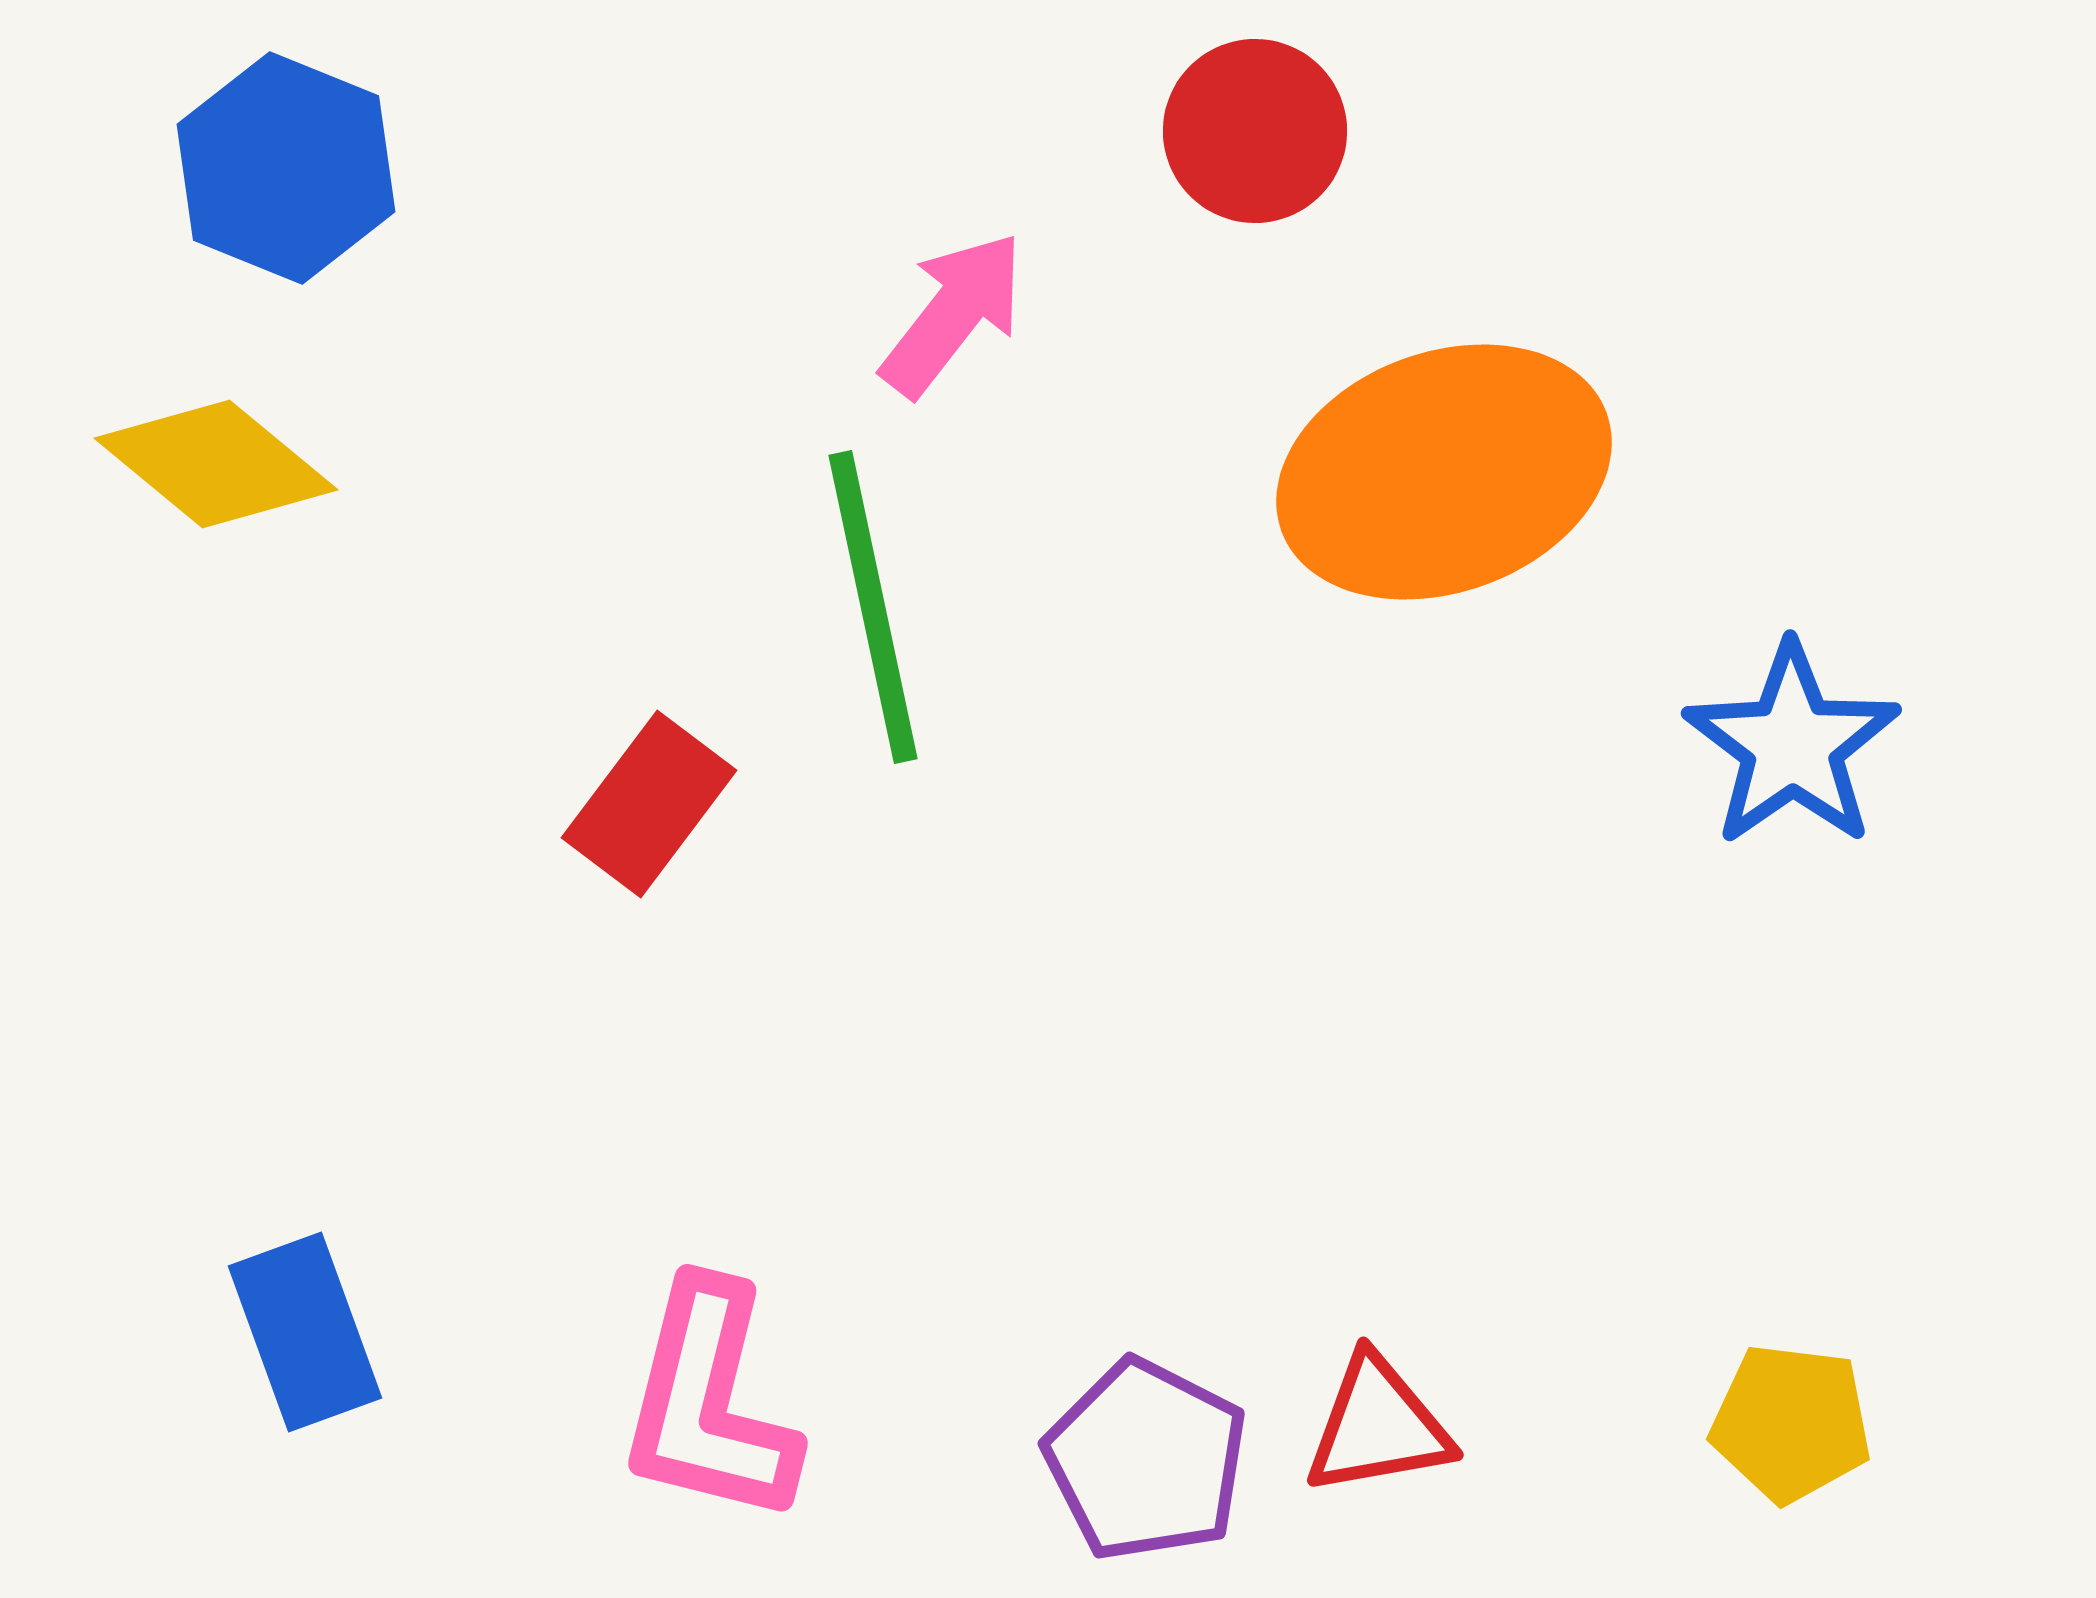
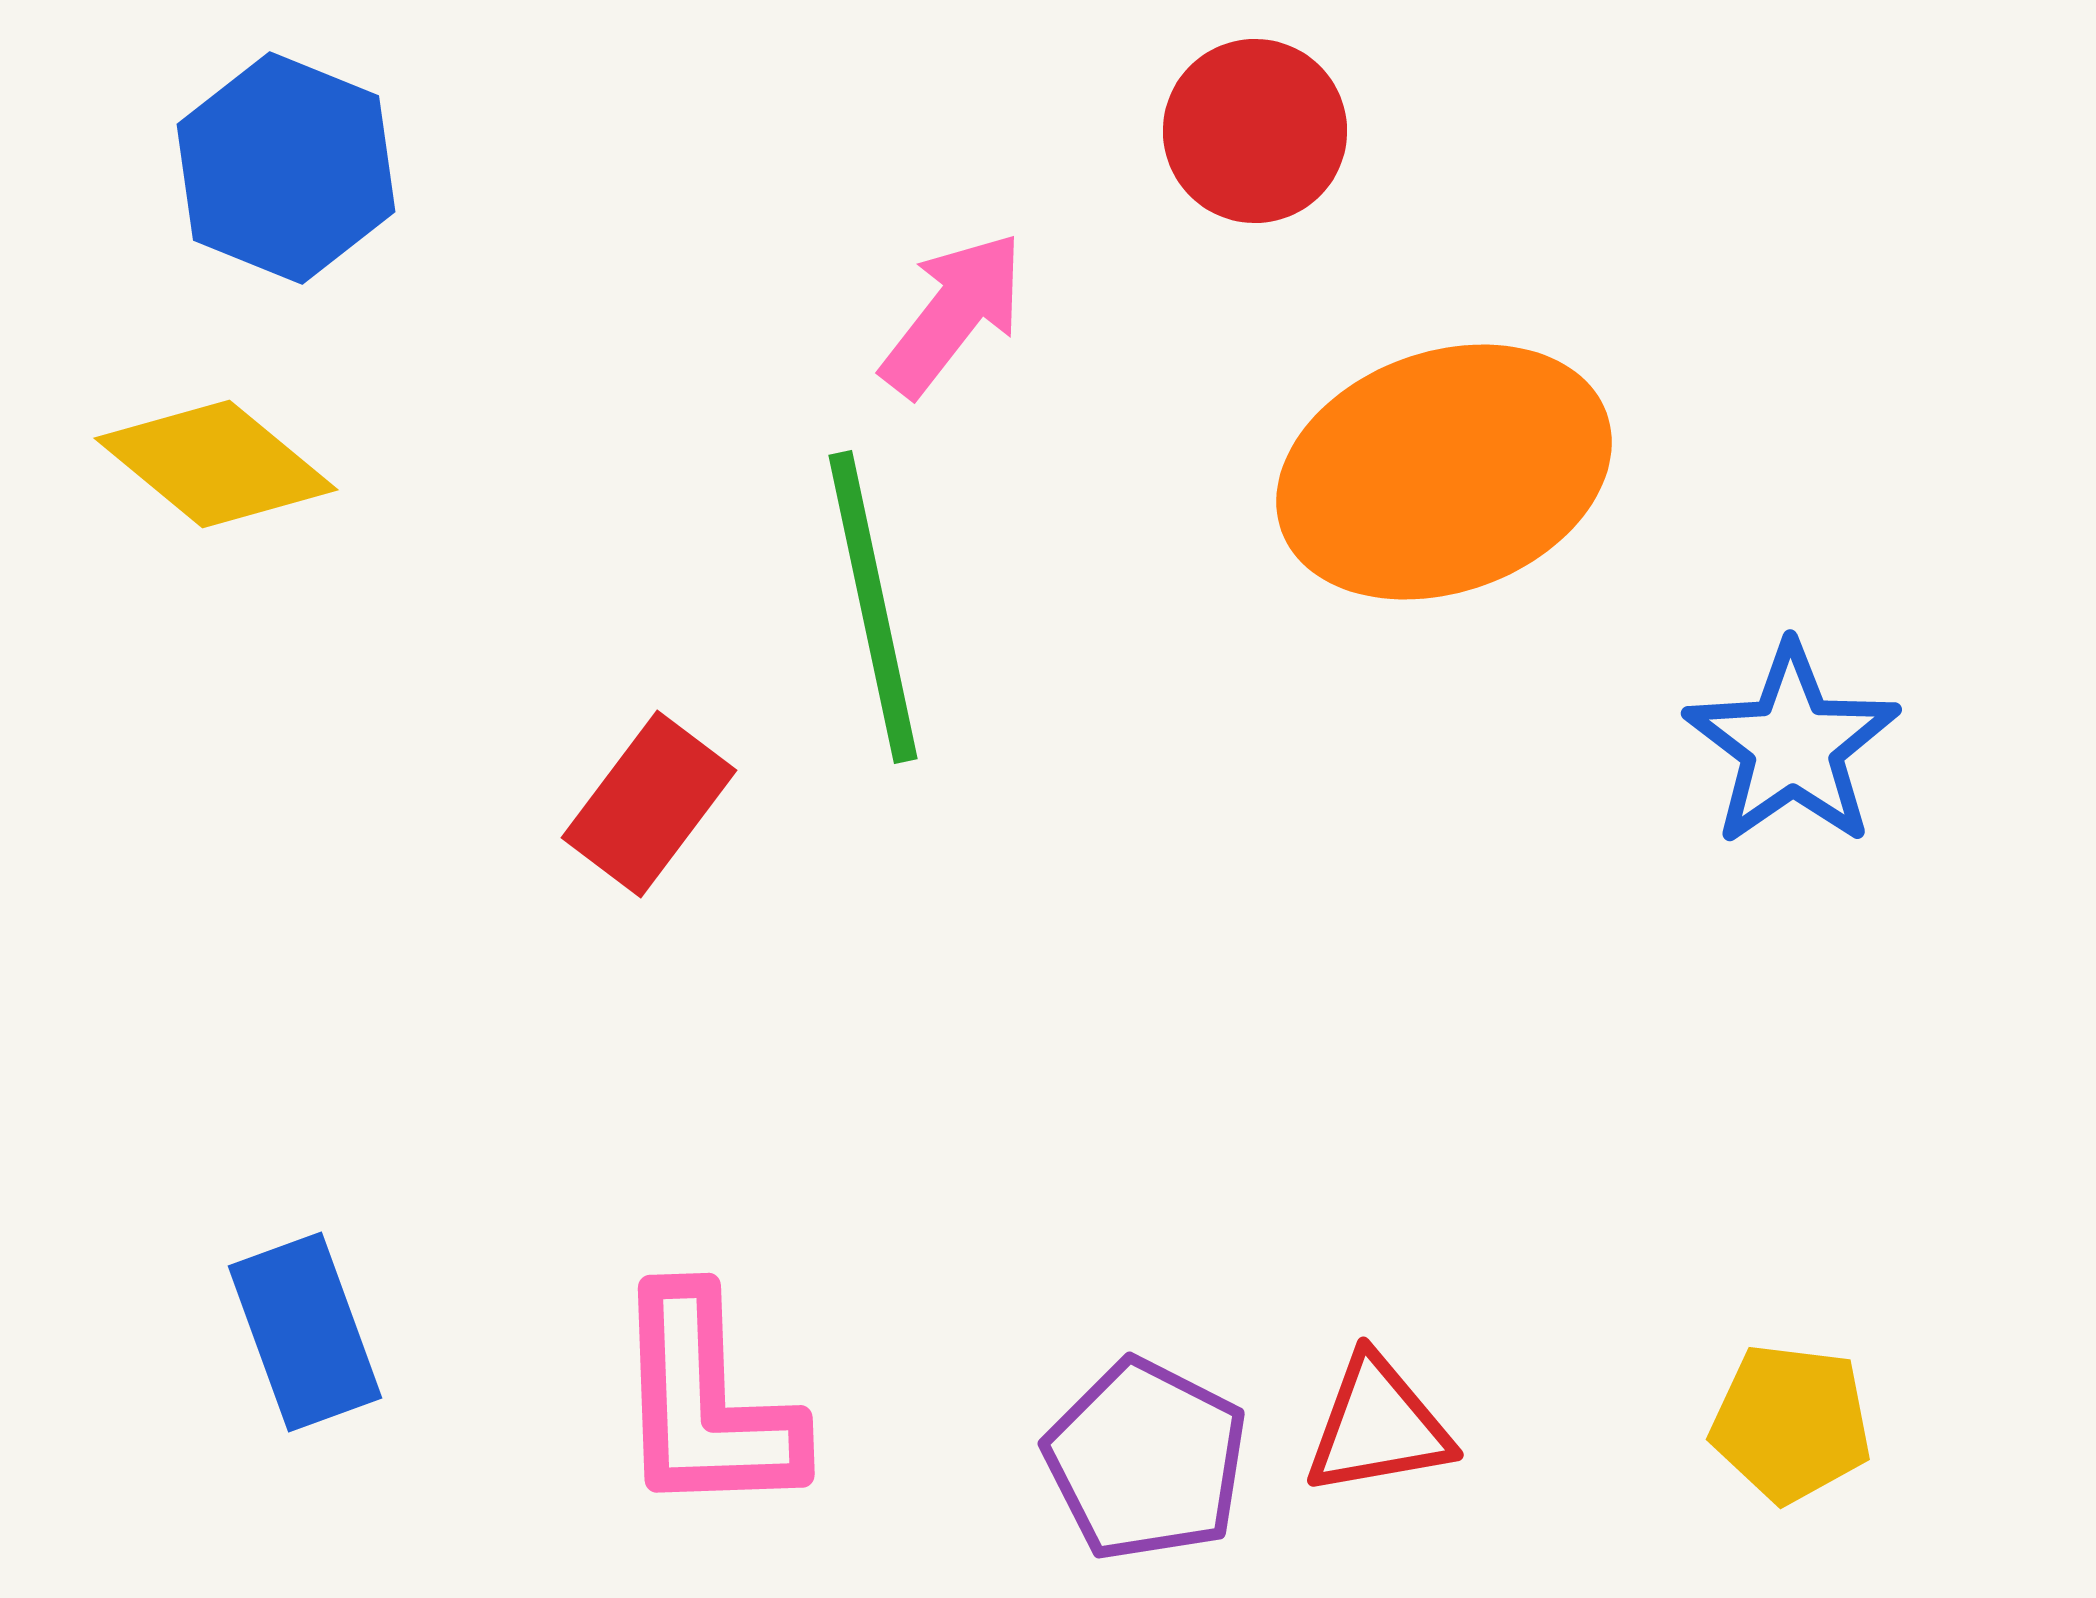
pink L-shape: moved 3 px left; rotated 16 degrees counterclockwise
